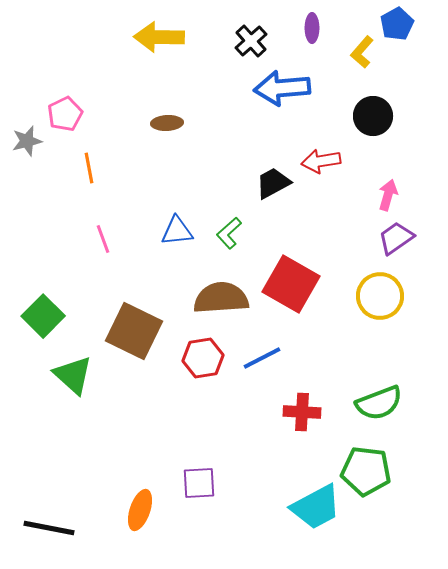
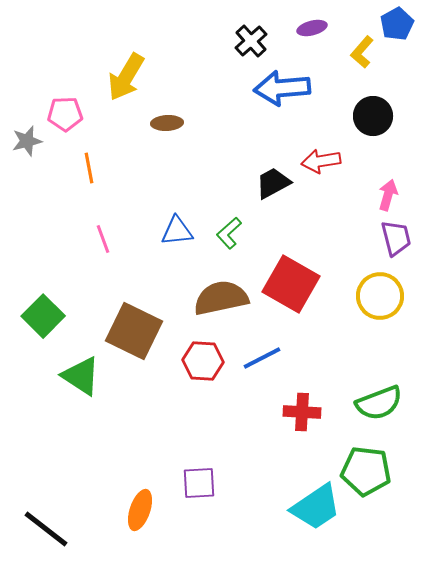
purple ellipse: rotated 76 degrees clockwise
yellow arrow: moved 33 px left, 40 px down; rotated 60 degrees counterclockwise
pink pentagon: rotated 24 degrees clockwise
purple trapezoid: rotated 111 degrees clockwise
brown semicircle: rotated 8 degrees counterclockwise
red hexagon: moved 3 px down; rotated 12 degrees clockwise
green triangle: moved 8 px right, 1 px down; rotated 9 degrees counterclockwise
cyan trapezoid: rotated 6 degrees counterclockwise
black line: moved 3 px left, 1 px down; rotated 27 degrees clockwise
